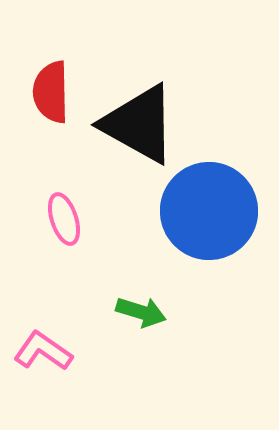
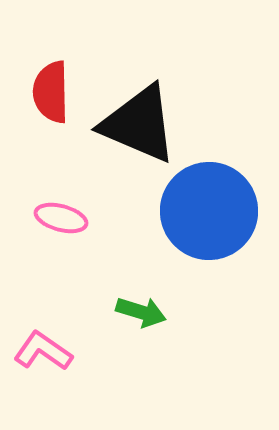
black triangle: rotated 6 degrees counterclockwise
pink ellipse: moved 3 px left, 1 px up; rotated 57 degrees counterclockwise
